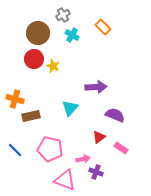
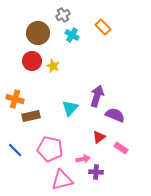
red circle: moved 2 px left, 2 px down
purple arrow: moved 1 px right, 9 px down; rotated 70 degrees counterclockwise
purple cross: rotated 16 degrees counterclockwise
pink triangle: moved 3 px left; rotated 35 degrees counterclockwise
